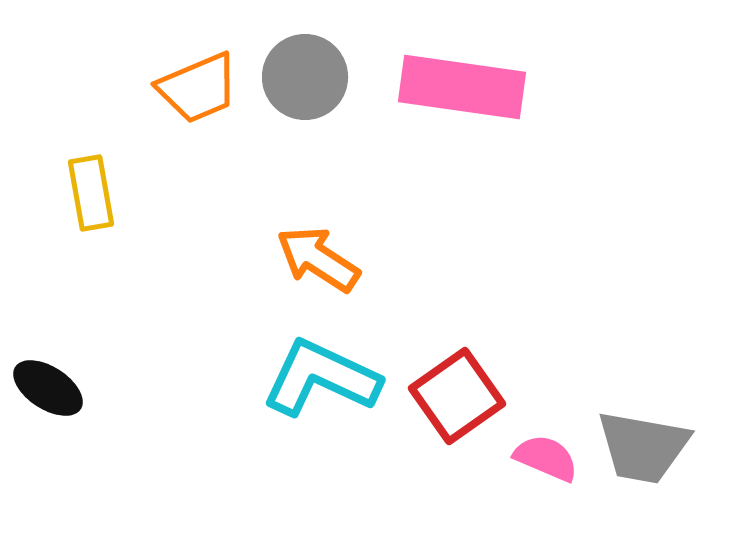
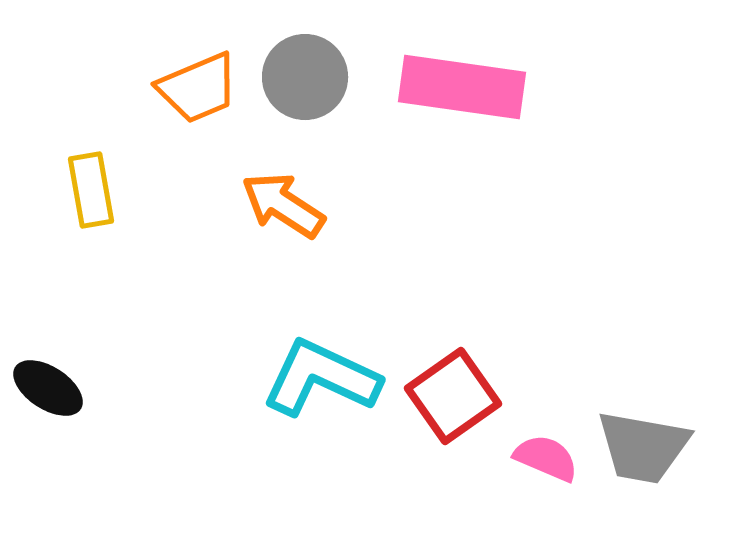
yellow rectangle: moved 3 px up
orange arrow: moved 35 px left, 54 px up
red square: moved 4 px left
